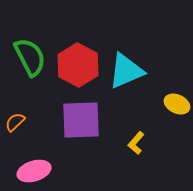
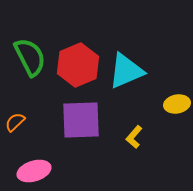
red hexagon: rotated 9 degrees clockwise
yellow ellipse: rotated 35 degrees counterclockwise
yellow L-shape: moved 2 px left, 6 px up
